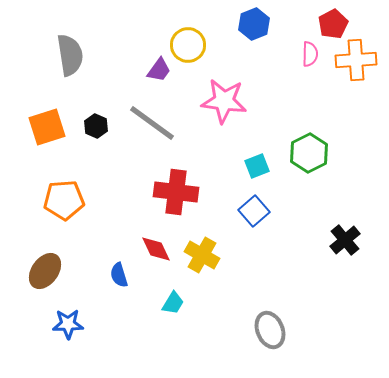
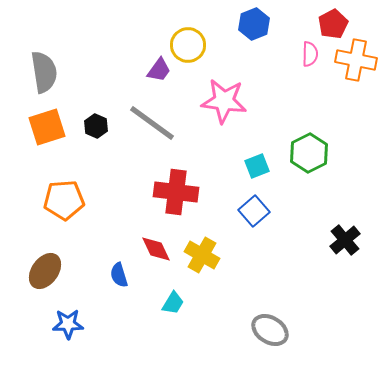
gray semicircle: moved 26 px left, 17 px down
orange cross: rotated 15 degrees clockwise
gray ellipse: rotated 36 degrees counterclockwise
